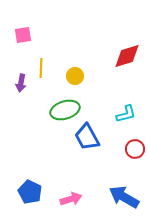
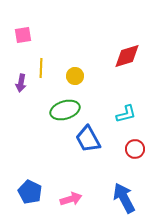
blue trapezoid: moved 1 px right, 2 px down
blue arrow: moved 1 px down; rotated 32 degrees clockwise
